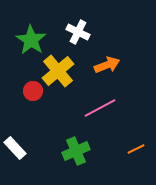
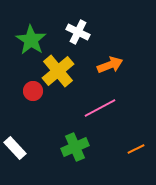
orange arrow: moved 3 px right
green cross: moved 1 px left, 4 px up
